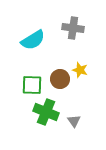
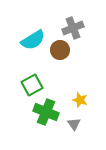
gray cross: rotated 30 degrees counterclockwise
yellow star: moved 30 px down
brown circle: moved 29 px up
green square: rotated 30 degrees counterclockwise
gray triangle: moved 3 px down
